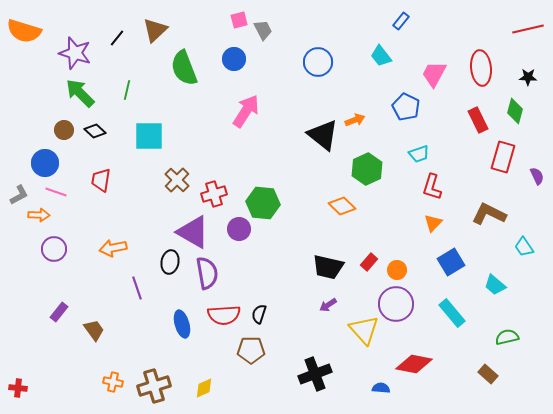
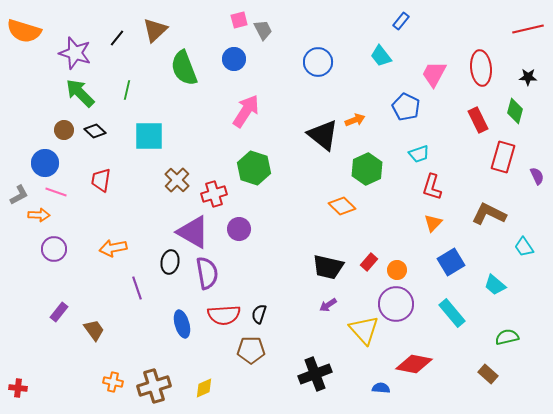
green hexagon at (263, 203): moved 9 px left, 35 px up; rotated 12 degrees clockwise
